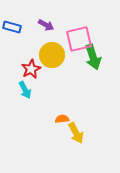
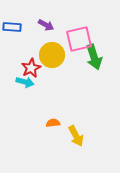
blue rectangle: rotated 12 degrees counterclockwise
green arrow: moved 1 px right
red star: moved 1 px up
cyan arrow: moved 8 px up; rotated 48 degrees counterclockwise
orange semicircle: moved 9 px left, 4 px down
yellow arrow: moved 3 px down
